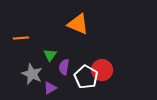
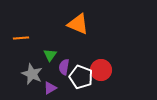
red circle: moved 1 px left
white pentagon: moved 5 px left; rotated 10 degrees counterclockwise
